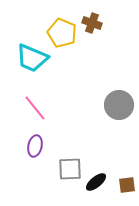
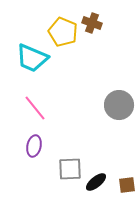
yellow pentagon: moved 1 px right, 1 px up
purple ellipse: moved 1 px left
